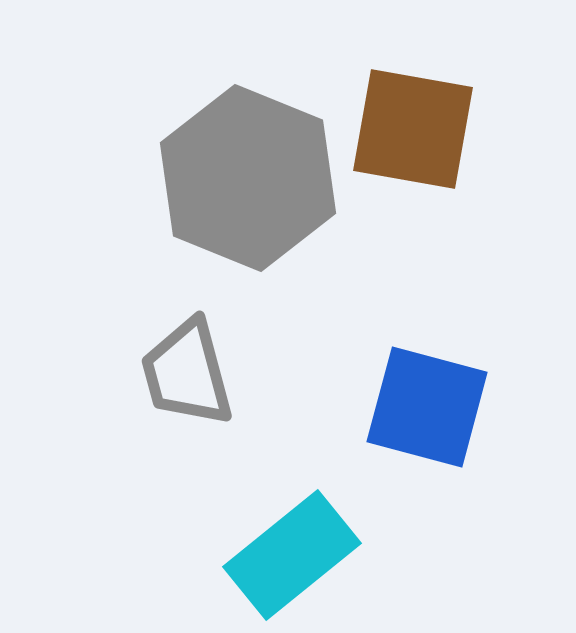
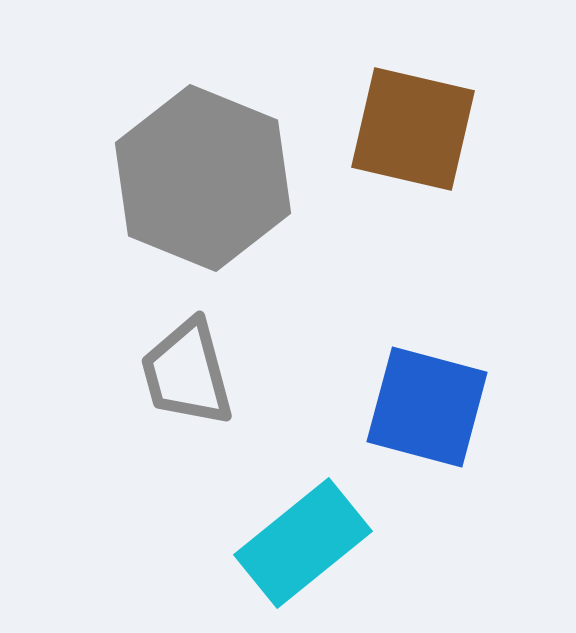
brown square: rotated 3 degrees clockwise
gray hexagon: moved 45 px left
cyan rectangle: moved 11 px right, 12 px up
